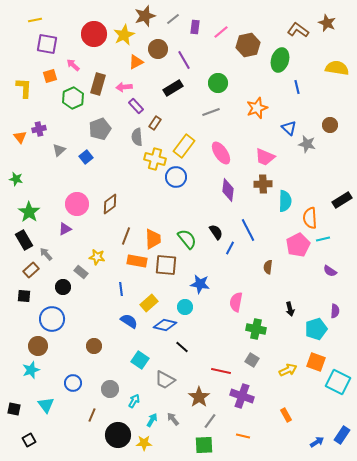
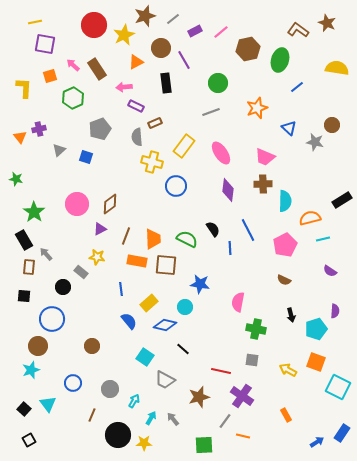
yellow line at (35, 20): moved 2 px down
purple rectangle at (195, 27): moved 4 px down; rotated 56 degrees clockwise
red circle at (94, 34): moved 9 px up
purple square at (47, 44): moved 2 px left
brown hexagon at (248, 45): moved 4 px down
brown circle at (158, 49): moved 3 px right, 1 px up
brown rectangle at (98, 84): moved 1 px left, 15 px up; rotated 50 degrees counterclockwise
blue line at (297, 87): rotated 64 degrees clockwise
black rectangle at (173, 88): moved 7 px left, 5 px up; rotated 66 degrees counterclockwise
purple rectangle at (136, 106): rotated 21 degrees counterclockwise
brown rectangle at (155, 123): rotated 32 degrees clockwise
brown circle at (330, 125): moved 2 px right
gray star at (307, 144): moved 8 px right, 2 px up
blue square at (86, 157): rotated 32 degrees counterclockwise
yellow cross at (155, 159): moved 3 px left, 3 px down
blue circle at (176, 177): moved 9 px down
green star at (29, 212): moved 5 px right
orange semicircle at (310, 218): rotated 80 degrees clockwise
purple triangle at (65, 229): moved 35 px right
black semicircle at (216, 232): moved 3 px left, 3 px up
green semicircle at (187, 239): rotated 25 degrees counterclockwise
pink pentagon at (298, 245): moved 13 px left
blue line at (230, 248): rotated 32 degrees counterclockwise
brown semicircle at (268, 267): moved 16 px right, 13 px down; rotated 72 degrees counterclockwise
brown rectangle at (31, 270): moved 2 px left, 3 px up; rotated 42 degrees counterclockwise
pink semicircle at (236, 302): moved 2 px right
black arrow at (290, 309): moved 1 px right, 6 px down
blue semicircle at (129, 321): rotated 18 degrees clockwise
brown circle at (94, 346): moved 2 px left
black line at (182, 347): moved 1 px right, 2 px down
cyan square at (140, 360): moved 5 px right, 3 px up
gray square at (252, 360): rotated 24 degrees counterclockwise
yellow arrow at (288, 370): rotated 126 degrees counterclockwise
cyan square at (338, 382): moved 5 px down
purple cross at (242, 396): rotated 15 degrees clockwise
brown star at (199, 397): rotated 20 degrees clockwise
cyan triangle at (46, 405): moved 2 px right, 1 px up
black square at (14, 409): moved 10 px right; rotated 32 degrees clockwise
cyan arrow at (152, 420): moved 1 px left, 2 px up
gray line at (210, 421): moved 15 px right
blue rectangle at (342, 435): moved 2 px up
